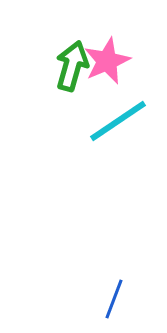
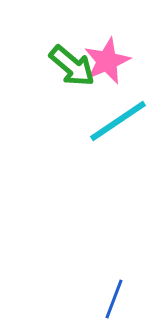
green arrow: rotated 114 degrees clockwise
